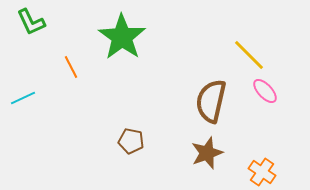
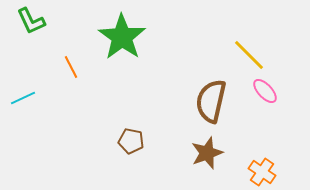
green L-shape: moved 1 px up
